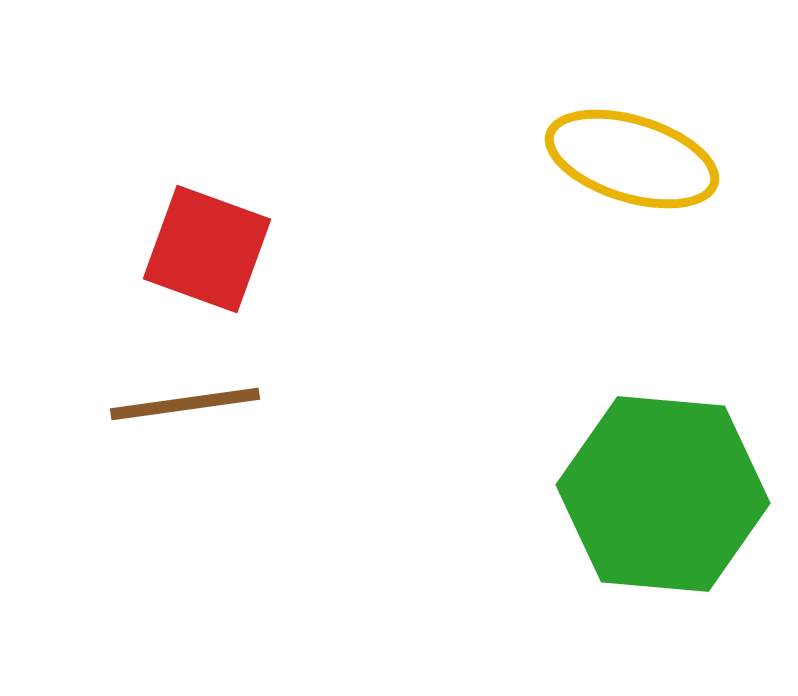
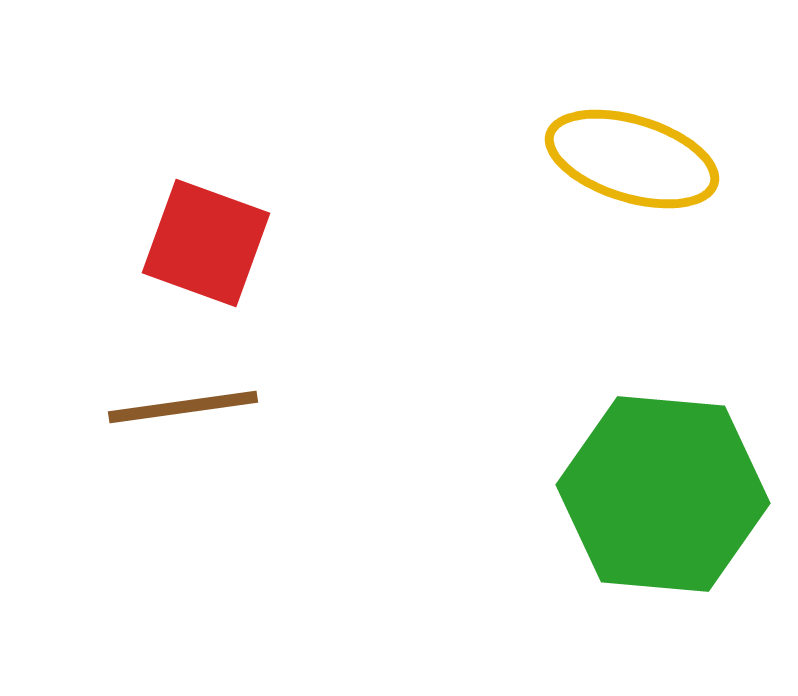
red square: moved 1 px left, 6 px up
brown line: moved 2 px left, 3 px down
